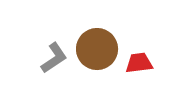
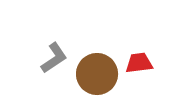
brown circle: moved 25 px down
